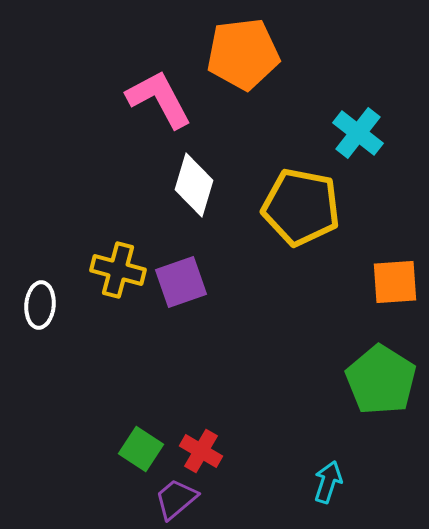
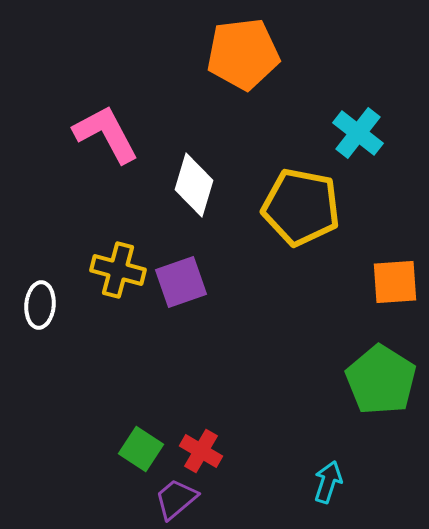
pink L-shape: moved 53 px left, 35 px down
